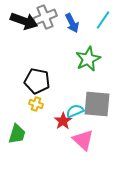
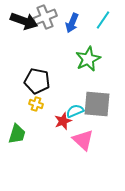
blue arrow: rotated 48 degrees clockwise
red star: rotated 12 degrees clockwise
